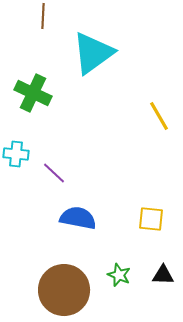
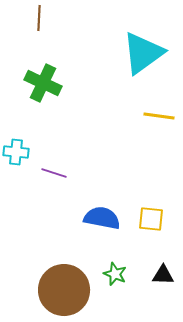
brown line: moved 4 px left, 2 px down
cyan triangle: moved 50 px right
green cross: moved 10 px right, 10 px up
yellow line: rotated 52 degrees counterclockwise
cyan cross: moved 2 px up
purple line: rotated 25 degrees counterclockwise
blue semicircle: moved 24 px right
green star: moved 4 px left, 1 px up
